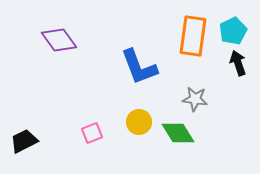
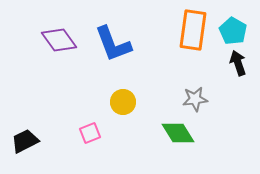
cyan pentagon: rotated 16 degrees counterclockwise
orange rectangle: moved 6 px up
blue L-shape: moved 26 px left, 23 px up
gray star: rotated 15 degrees counterclockwise
yellow circle: moved 16 px left, 20 px up
pink square: moved 2 px left
black trapezoid: moved 1 px right
